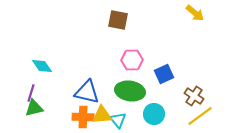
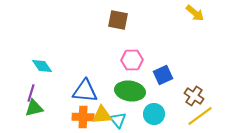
blue square: moved 1 px left, 1 px down
blue triangle: moved 2 px left, 1 px up; rotated 8 degrees counterclockwise
